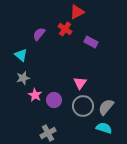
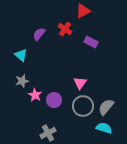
red triangle: moved 6 px right, 1 px up
gray star: moved 1 px left, 3 px down
